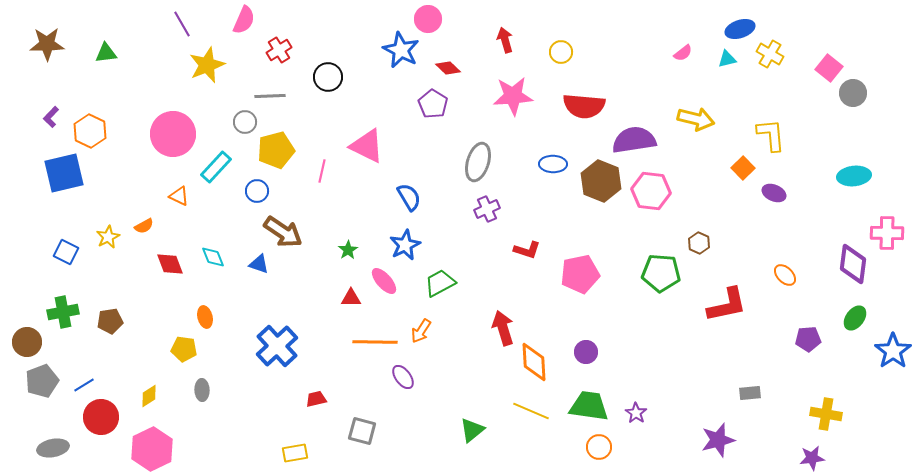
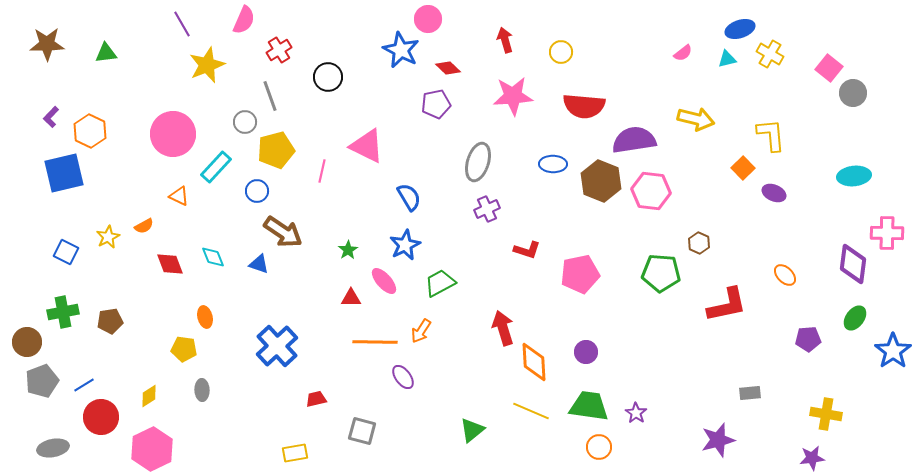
gray line at (270, 96): rotated 72 degrees clockwise
purple pentagon at (433, 104): moved 3 px right; rotated 28 degrees clockwise
